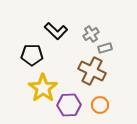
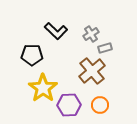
brown cross: rotated 24 degrees clockwise
